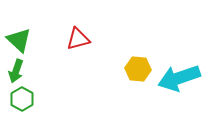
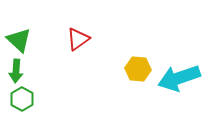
red triangle: rotated 20 degrees counterclockwise
green arrow: rotated 15 degrees counterclockwise
